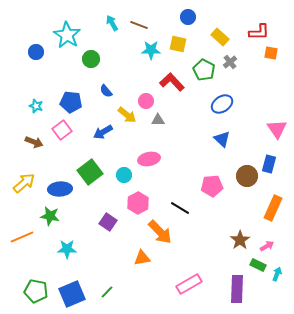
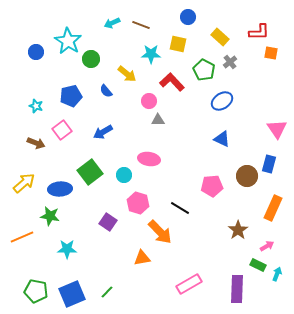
cyan arrow at (112, 23): rotated 84 degrees counterclockwise
brown line at (139, 25): moved 2 px right
cyan star at (67, 35): moved 1 px right, 6 px down
cyan star at (151, 50): moved 4 px down
pink circle at (146, 101): moved 3 px right
blue pentagon at (71, 102): moved 6 px up; rotated 20 degrees counterclockwise
blue ellipse at (222, 104): moved 3 px up
yellow arrow at (127, 115): moved 41 px up
blue triangle at (222, 139): rotated 18 degrees counterclockwise
brown arrow at (34, 142): moved 2 px right, 1 px down
pink ellipse at (149, 159): rotated 20 degrees clockwise
pink hexagon at (138, 203): rotated 15 degrees counterclockwise
brown star at (240, 240): moved 2 px left, 10 px up
